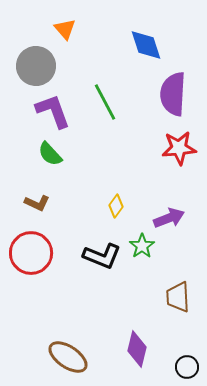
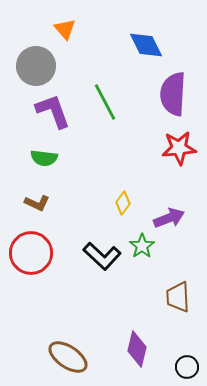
blue diamond: rotated 9 degrees counterclockwise
green semicircle: moved 6 px left, 4 px down; rotated 40 degrees counterclockwise
yellow diamond: moved 7 px right, 3 px up
black L-shape: rotated 21 degrees clockwise
